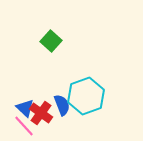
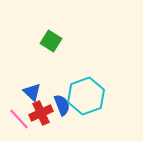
green square: rotated 10 degrees counterclockwise
blue triangle: moved 7 px right, 16 px up
red cross: rotated 30 degrees clockwise
pink line: moved 5 px left, 7 px up
